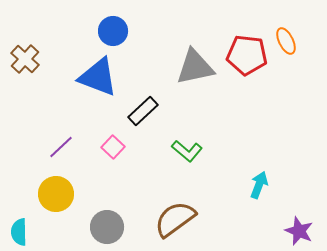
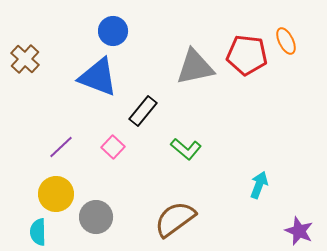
black rectangle: rotated 8 degrees counterclockwise
green L-shape: moved 1 px left, 2 px up
gray circle: moved 11 px left, 10 px up
cyan semicircle: moved 19 px right
